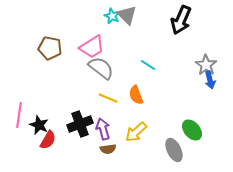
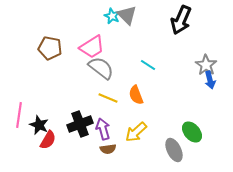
green ellipse: moved 2 px down
